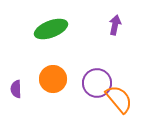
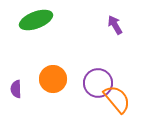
purple arrow: rotated 42 degrees counterclockwise
green ellipse: moved 15 px left, 9 px up
purple circle: moved 1 px right
orange semicircle: moved 2 px left
